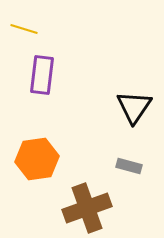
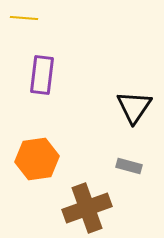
yellow line: moved 11 px up; rotated 12 degrees counterclockwise
